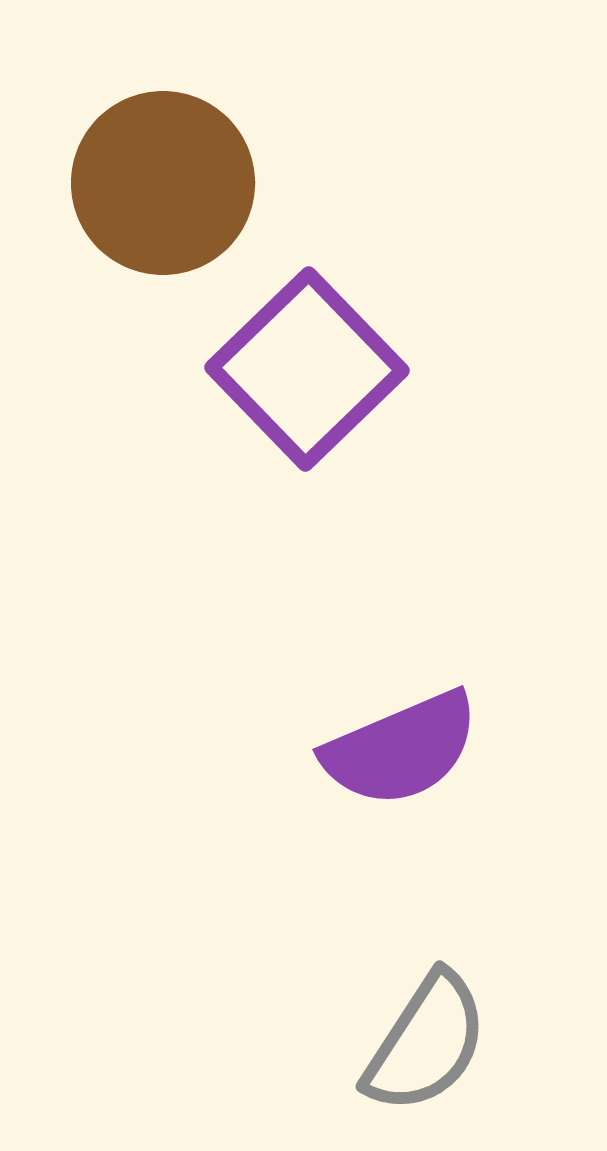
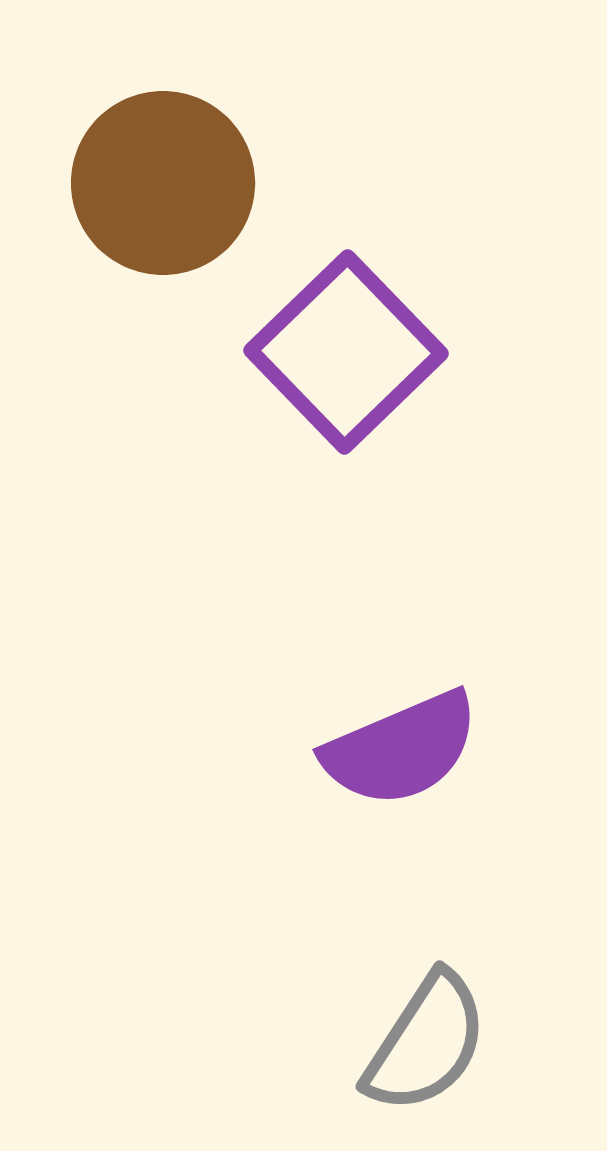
purple square: moved 39 px right, 17 px up
